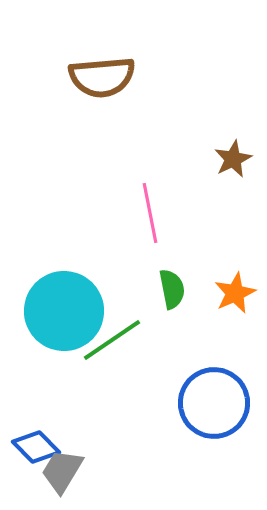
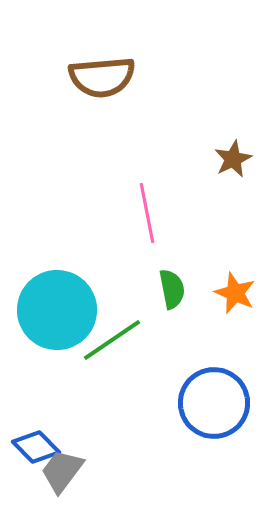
pink line: moved 3 px left
orange star: rotated 24 degrees counterclockwise
cyan circle: moved 7 px left, 1 px up
gray trapezoid: rotated 6 degrees clockwise
